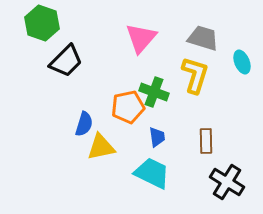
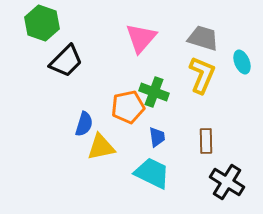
yellow L-shape: moved 7 px right; rotated 6 degrees clockwise
